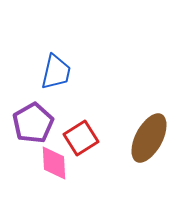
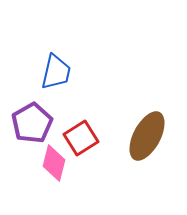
purple pentagon: moved 1 px left
brown ellipse: moved 2 px left, 2 px up
pink diamond: rotated 18 degrees clockwise
